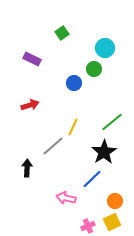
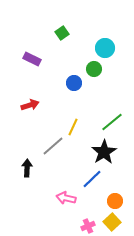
yellow square: rotated 18 degrees counterclockwise
